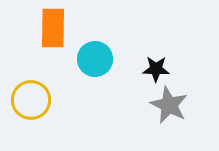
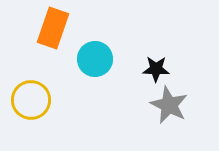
orange rectangle: rotated 18 degrees clockwise
